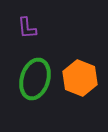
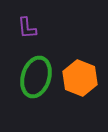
green ellipse: moved 1 px right, 2 px up
